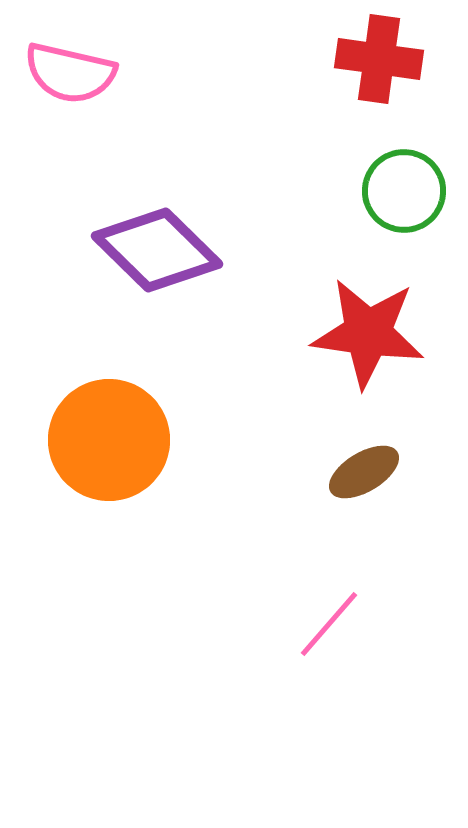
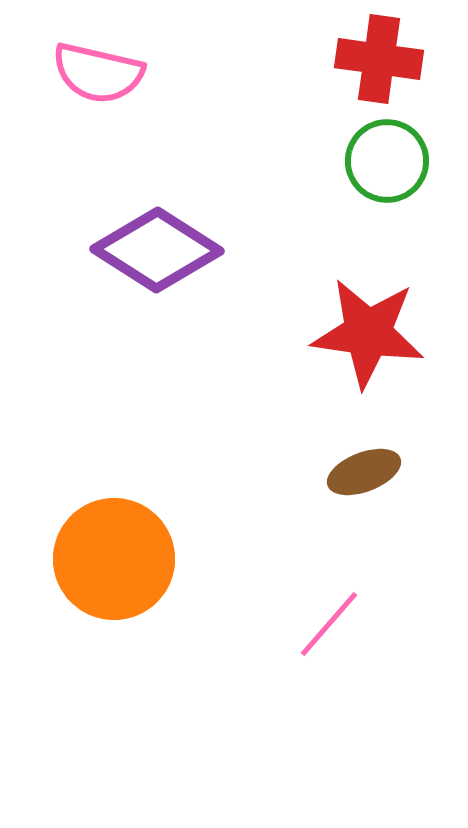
pink semicircle: moved 28 px right
green circle: moved 17 px left, 30 px up
purple diamond: rotated 12 degrees counterclockwise
orange circle: moved 5 px right, 119 px down
brown ellipse: rotated 10 degrees clockwise
